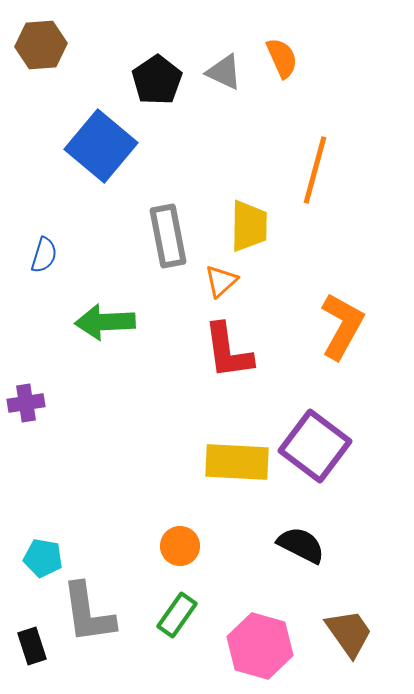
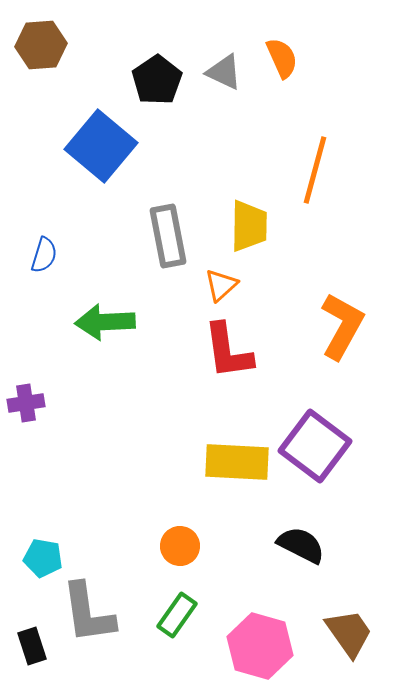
orange triangle: moved 4 px down
